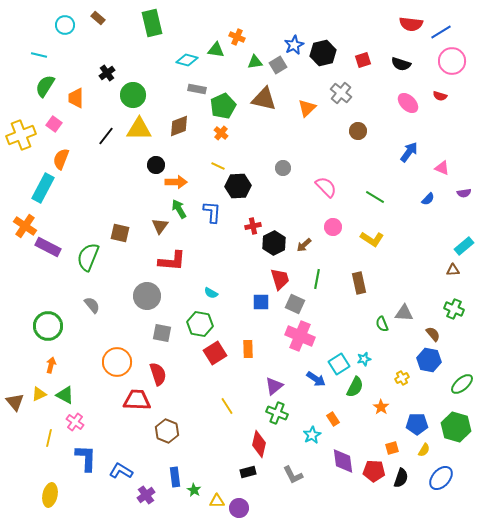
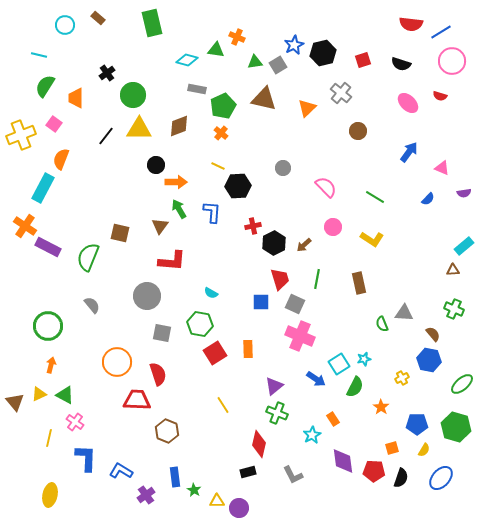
yellow line at (227, 406): moved 4 px left, 1 px up
